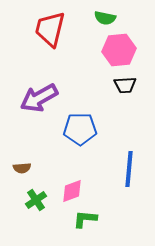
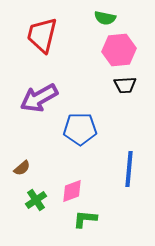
red trapezoid: moved 8 px left, 6 px down
brown semicircle: rotated 36 degrees counterclockwise
